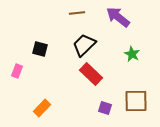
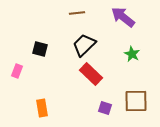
purple arrow: moved 5 px right
orange rectangle: rotated 54 degrees counterclockwise
